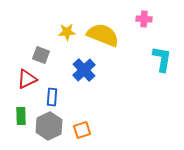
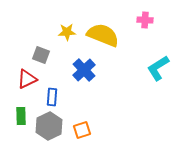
pink cross: moved 1 px right, 1 px down
cyan L-shape: moved 4 px left, 9 px down; rotated 132 degrees counterclockwise
